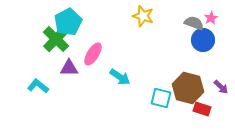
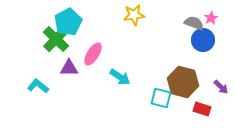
yellow star: moved 9 px left, 1 px up; rotated 25 degrees counterclockwise
brown hexagon: moved 5 px left, 6 px up
